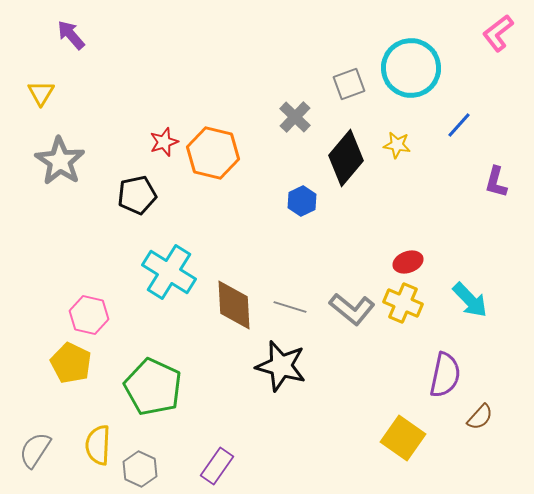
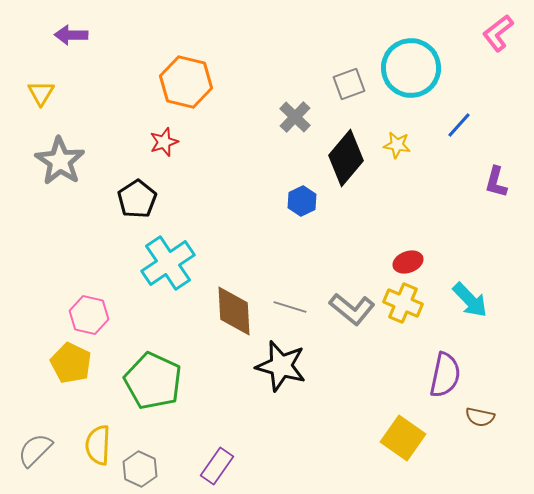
purple arrow: rotated 48 degrees counterclockwise
orange hexagon: moved 27 px left, 71 px up
black pentagon: moved 4 px down; rotated 21 degrees counterclockwise
cyan cross: moved 1 px left, 9 px up; rotated 24 degrees clockwise
brown diamond: moved 6 px down
green pentagon: moved 6 px up
brown semicircle: rotated 60 degrees clockwise
gray semicircle: rotated 12 degrees clockwise
